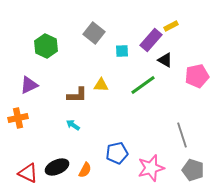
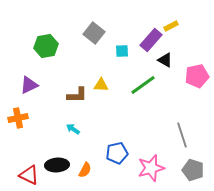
green hexagon: rotated 25 degrees clockwise
cyan arrow: moved 4 px down
black ellipse: moved 2 px up; rotated 20 degrees clockwise
red triangle: moved 1 px right, 2 px down
